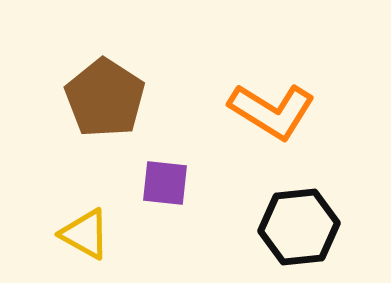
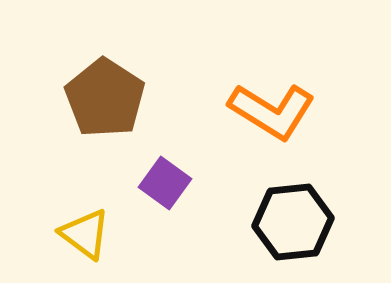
purple square: rotated 30 degrees clockwise
black hexagon: moved 6 px left, 5 px up
yellow triangle: rotated 8 degrees clockwise
